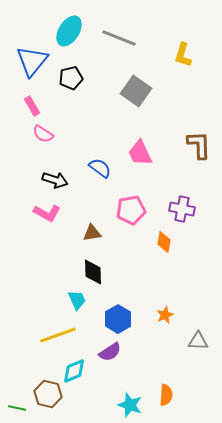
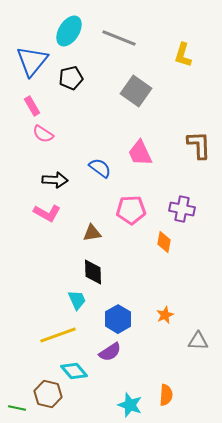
black arrow: rotated 15 degrees counterclockwise
pink pentagon: rotated 8 degrees clockwise
cyan diamond: rotated 72 degrees clockwise
